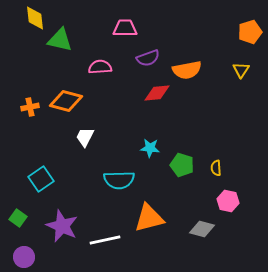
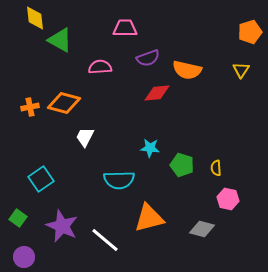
green triangle: rotated 16 degrees clockwise
orange semicircle: rotated 24 degrees clockwise
orange diamond: moved 2 px left, 2 px down
pink hexagon: moved 2 px up
white line: rotated 52 degrees clockwise
